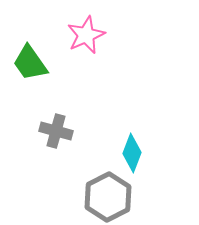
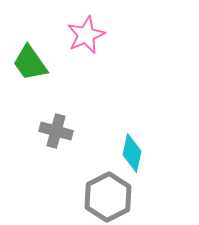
cyan diamond: rotated 9 degrees counterclockwise
